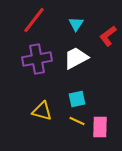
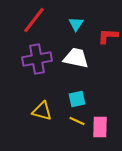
red L-shape: rotated 40 degrees clockwise
white trapezoid: rotated 40 degrees clockwise
